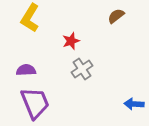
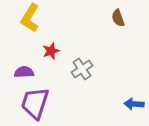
brown semicircle: moved 2 px right, 2 px down; rotated 72 degrees counterclockwise
red star: moved 20 px left, 10 px down
purple semicircle: moved 2 px left, 2 px down
purple trapezoid: rotated 140 degrees counterclockwise
